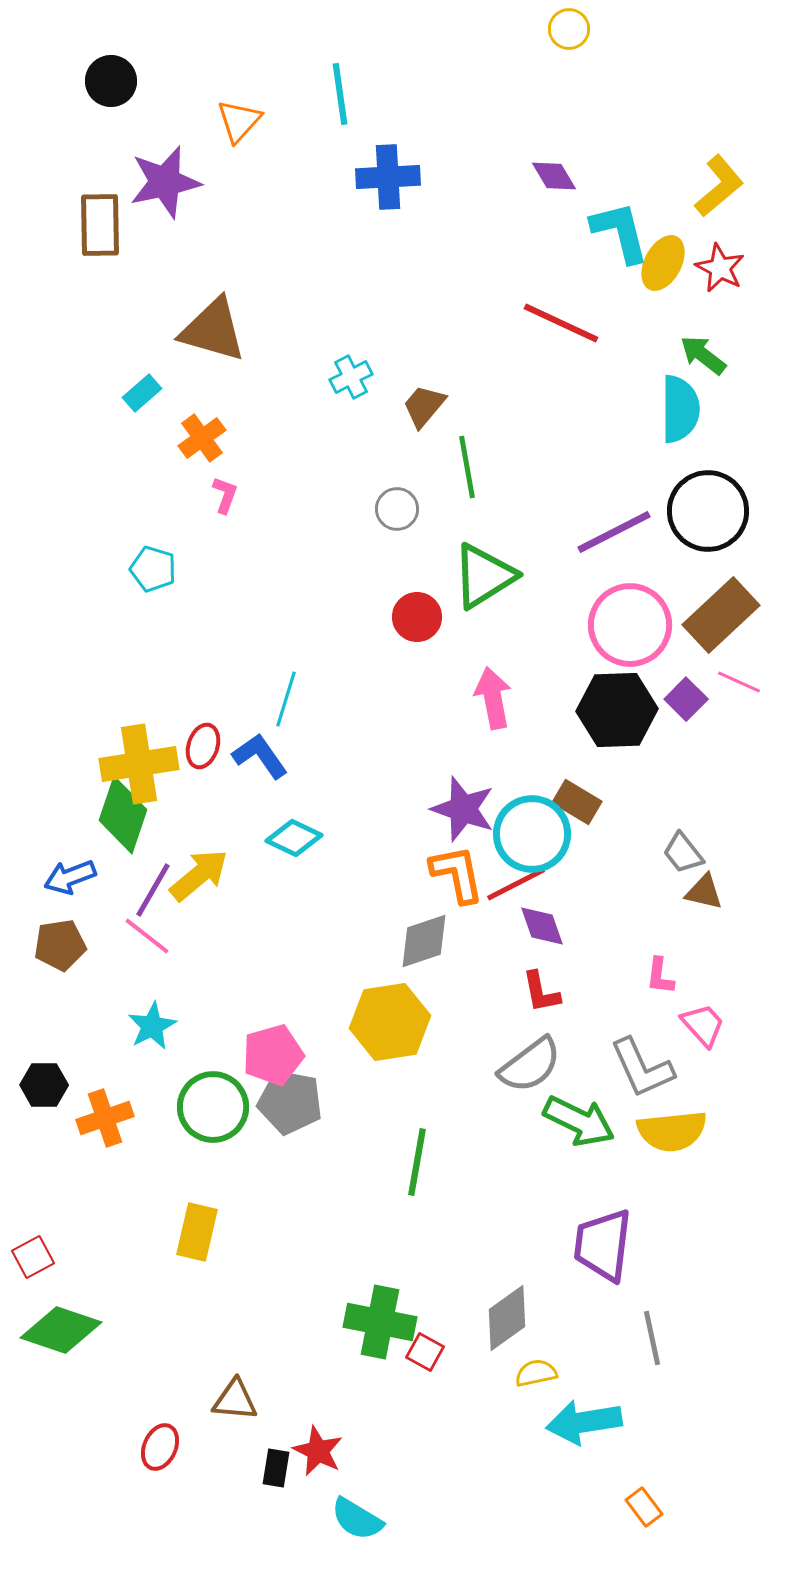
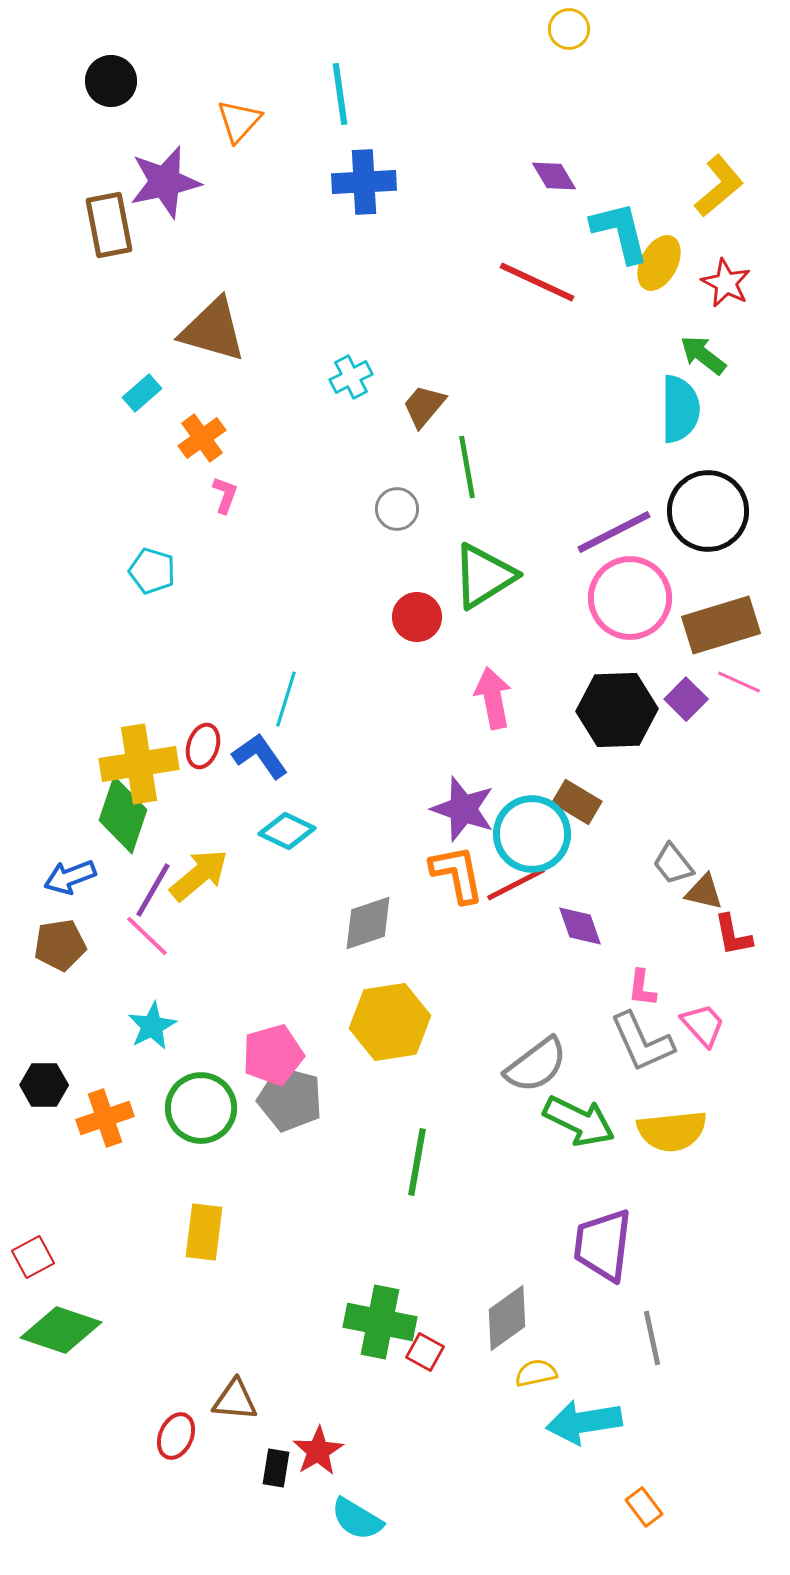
blue cross at (388, 177): moved 24 px left, 5 px down
brown rectangle at (100, 225): moved 9 px right; rotated 10 degrees counterclockwise
yellow ellipse at (663, 263): moved 4 px left
red star at (720, 268): moved 6 px right, 15 px down
red line at (561, 323): moved 24 px left, 41 px up
cyan pentagon at (153, 569): moved 1 px left, 2 px down
brown rectangle at (721, 615): moved 10 px down; rotated 26 degrees clockwise
pink circle at (630, 625): moved 27 px up
cyan diamond at (294, 838): moved 7 px left, 7 px up
gray trapezoid at (683, 853): moved 10 px left, 11 px down
purple diamond at (542, 926): moved 38 px right
pink line at (147, 936): rotated 6 degrees clockwise
gray diamond at (424, 941): moved 56 px left, 18 px up
pink L-shape at (660, 976): moved 18 px left, 12 px down
red L-shape at (541, 992): moved 192 px right, 57 px up
gray semicircle at (530, 1065): moved 6 px right
gray L-shape at (642, 1068): moved 26 px up
gray pentagon at (290, 1102): moved 3 px up; rotated 4 degrees clockwise
green circle at (213, 1107): moved 12 px left, 1 px down
yellow rectangle at (197, 1232): moved 7 px right; rotated 6 degrees counterclockwise
red ellipse at (160, 1447): moved 16 px right, 11 px up
red star at (318, 1451): rotated 15 degrees clockwise
